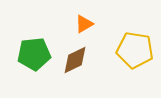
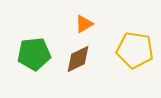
brown diamond: moved 3 px right, 1 px up
